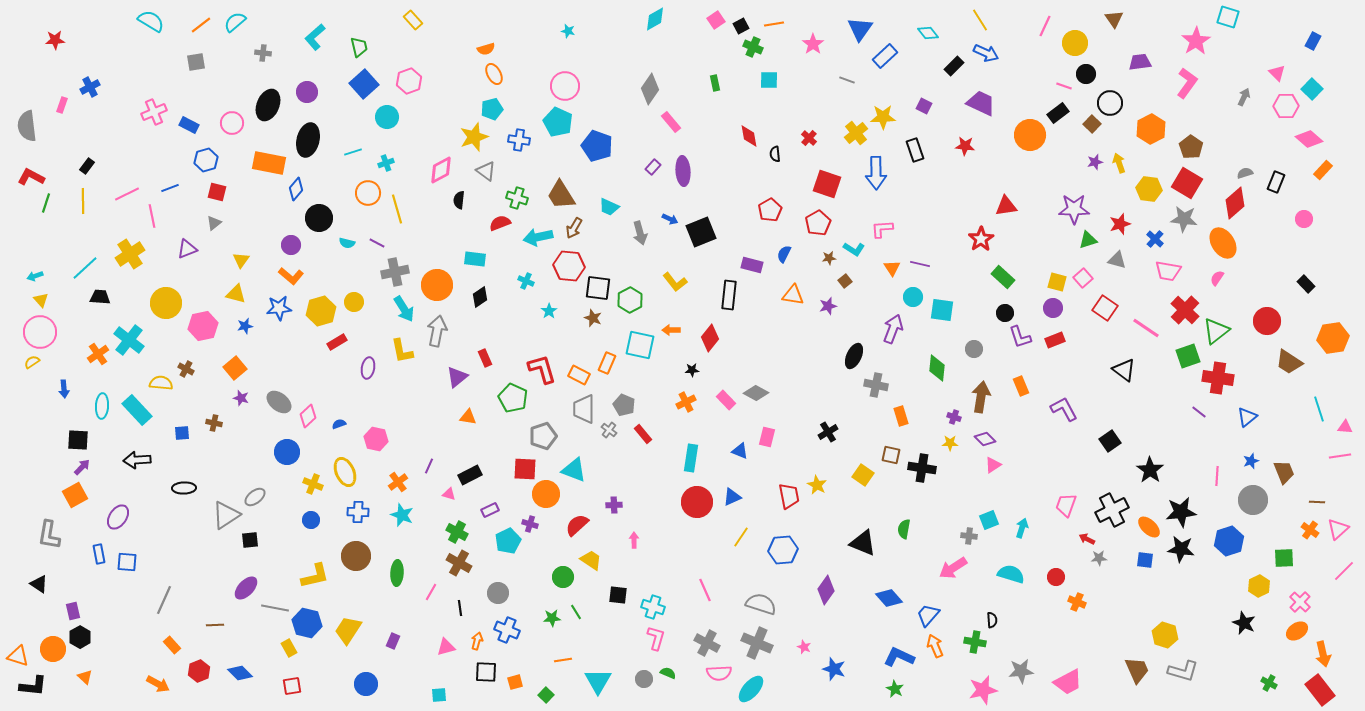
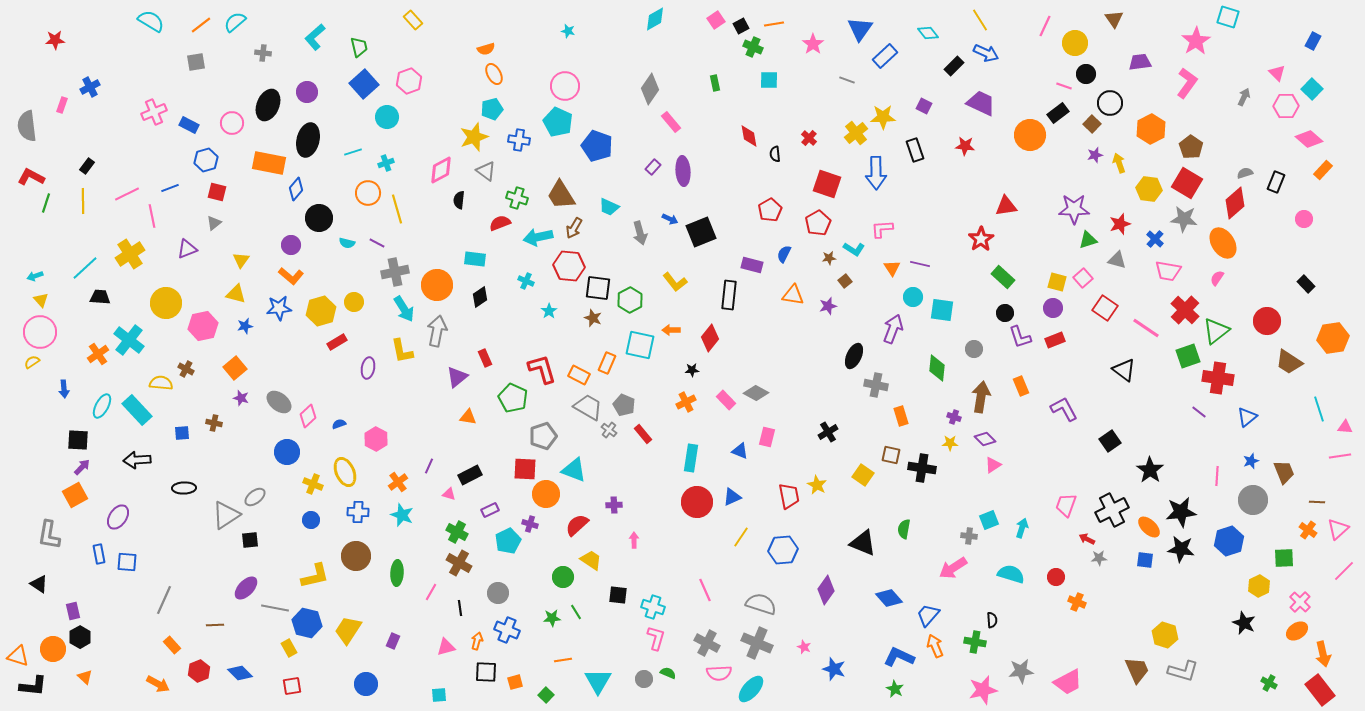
purple star at (1095, 162): moved 7 px up
cyan ellipse at (102, 406): rotated 25 degrees clockwise
gray trapezoid at (584, 409): moved 4 px right, 2 px up; rotated 120 degrees clockwise
pink hexagon at (376, 439): rotated 15 degrees clockwise
orange cross at (1310, 530): moved 2 px left
